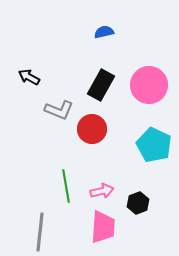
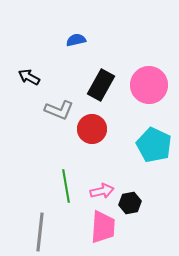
blue semicircle: moved 28 px left, 8 px down
black hexagon: moved 8 px left; rotated 10 degrees clockwise
